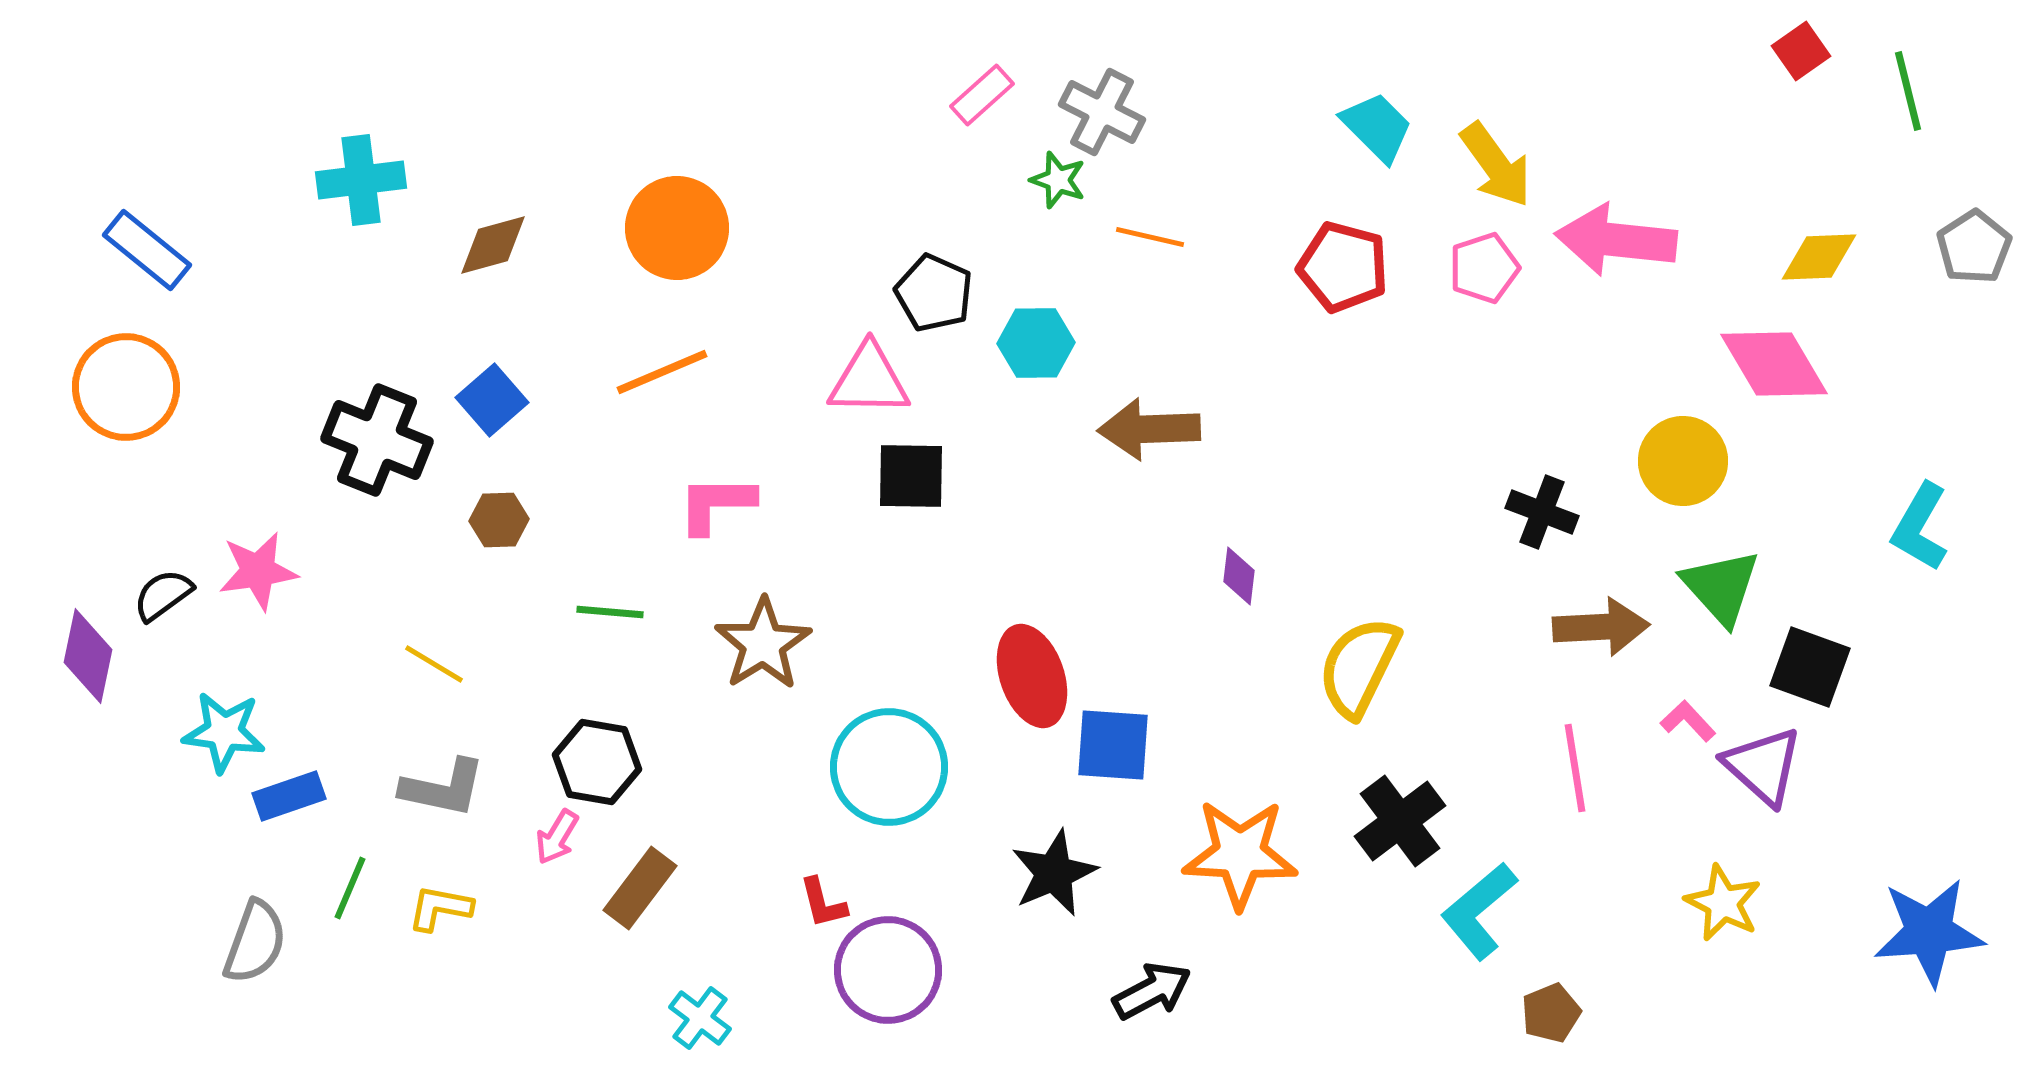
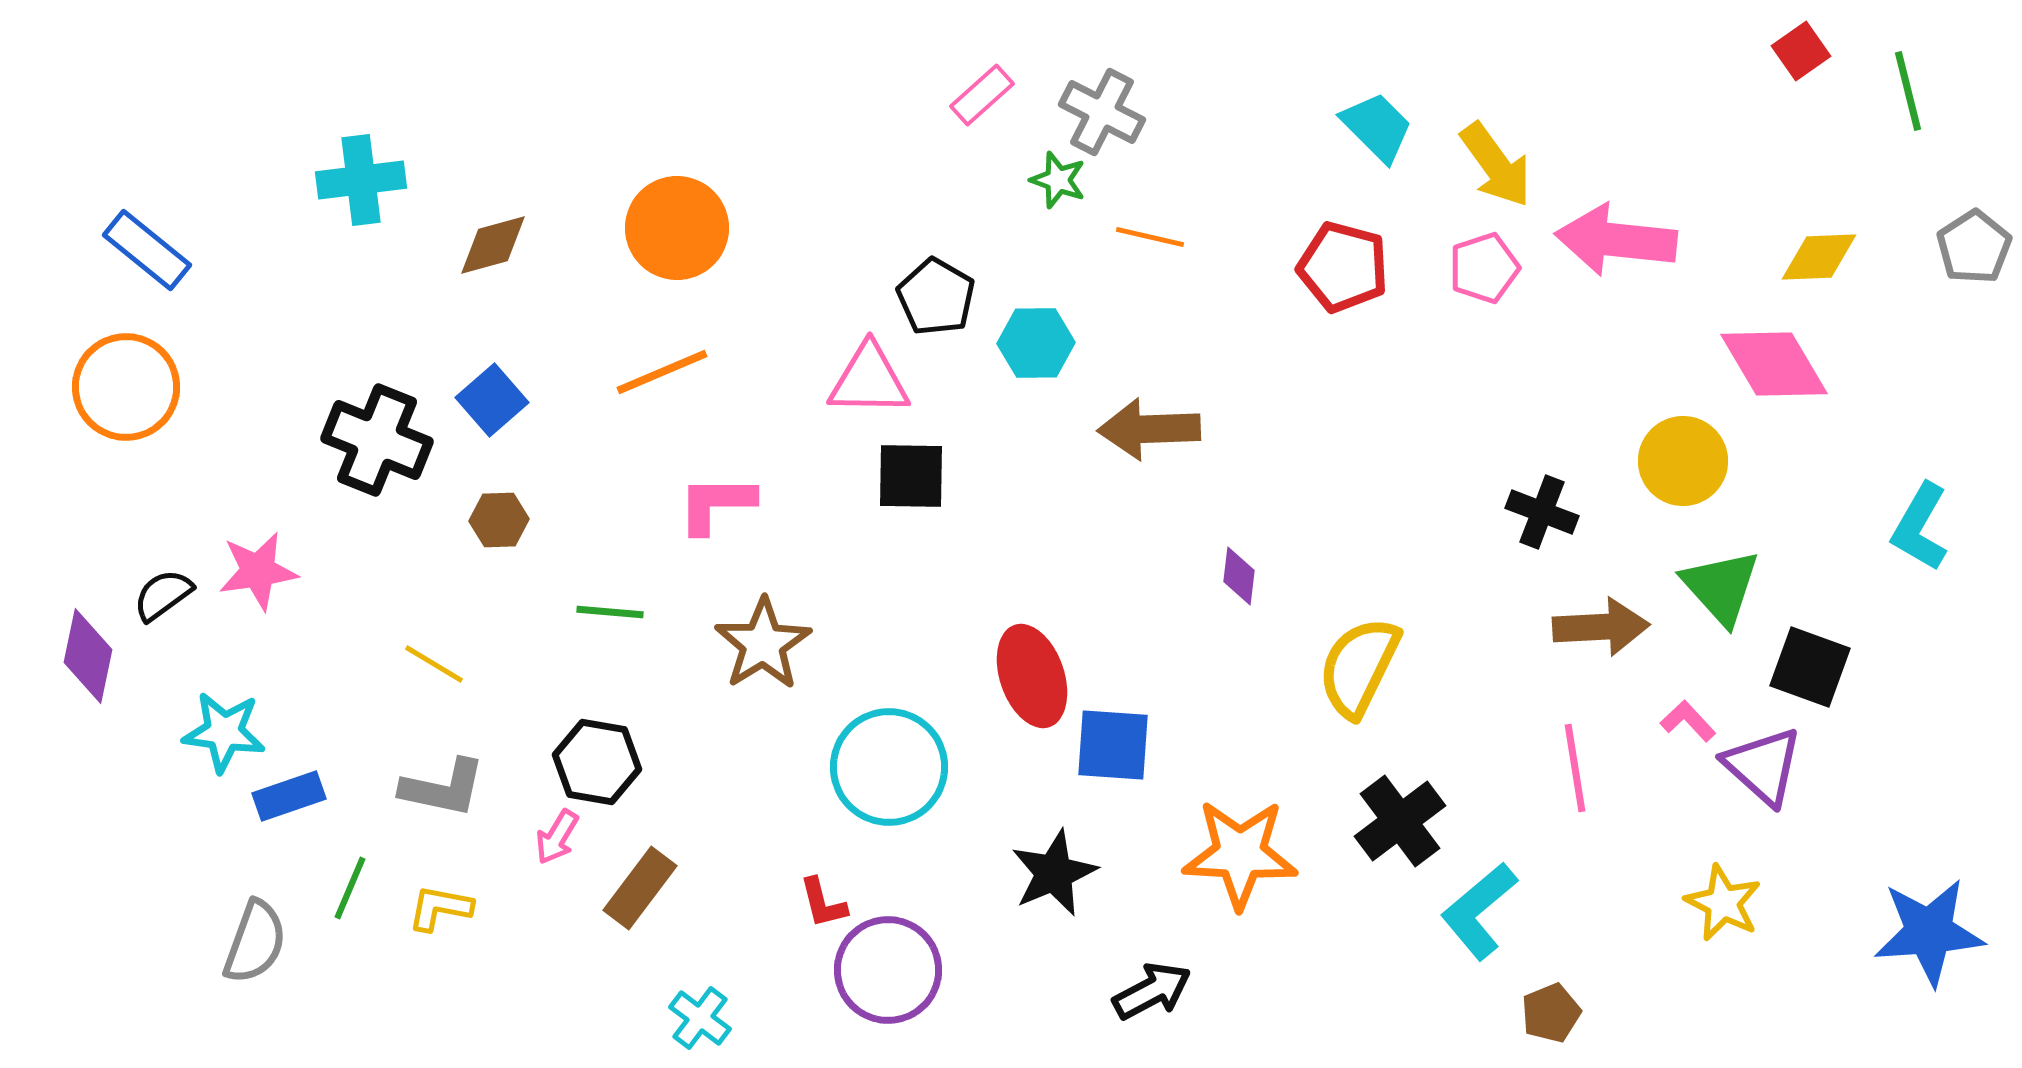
black pentagon at (934, 293): moved 2 px right, 4 px down; rotated 6 degrees clockwise
